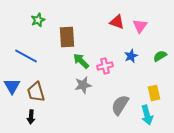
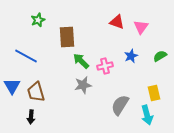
pink triangle: moved 1 px right, 1 px down
